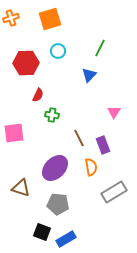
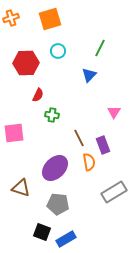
orange semicircle: moved 2 px left, 5 px up
